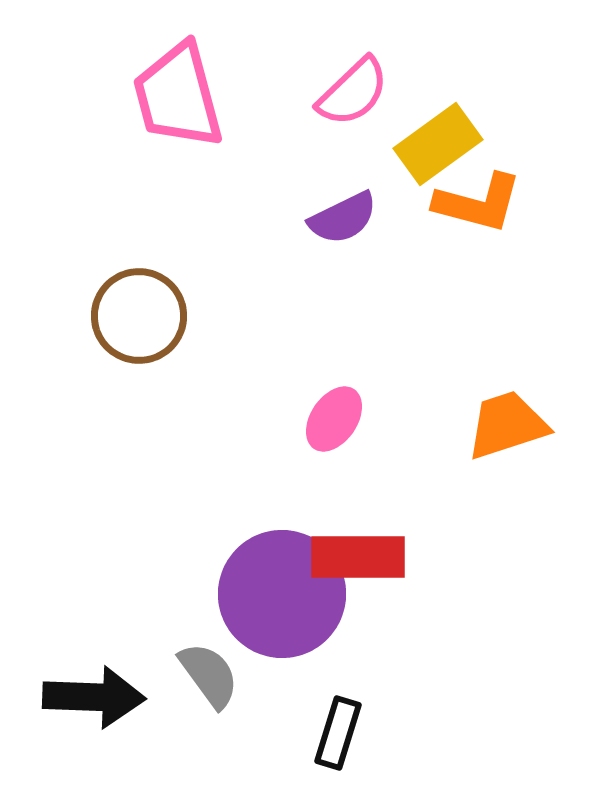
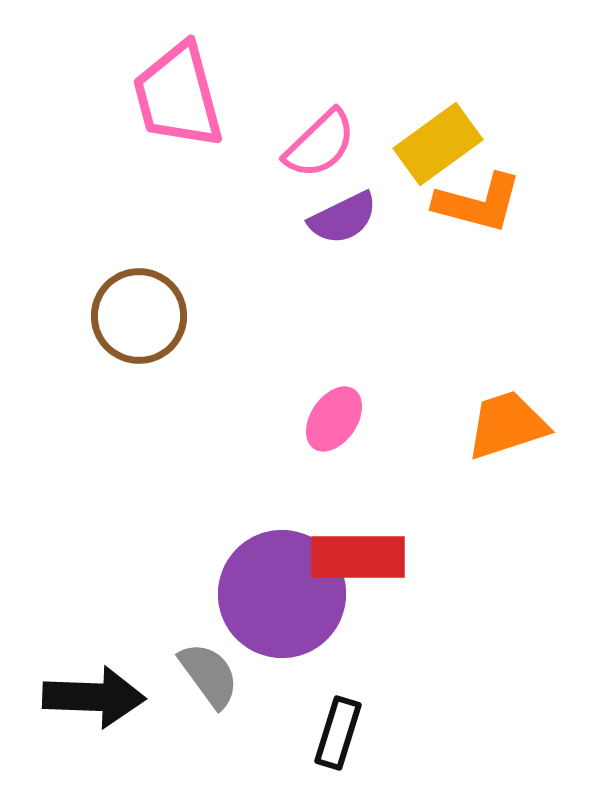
pink semicircle: moved 33 px left, 52 px down
